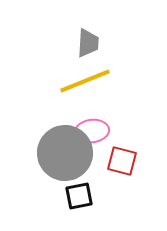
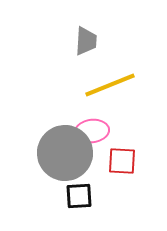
gray trapezoid: moved 2 px left, 2 px up
yellow line: moved 25 px right, 4 px down
red square: rotated 12 degrees counterclockwise
black square: rotated 8 degrees clockwise
